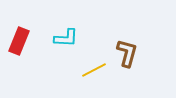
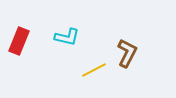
cyan L-shape: moved 1 px right, 1 px up; rotated 10 degrees clockwise
brown L-shape: rotated 12 degrees clockwise
